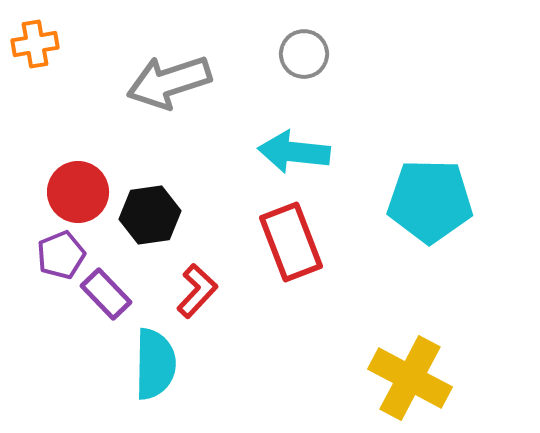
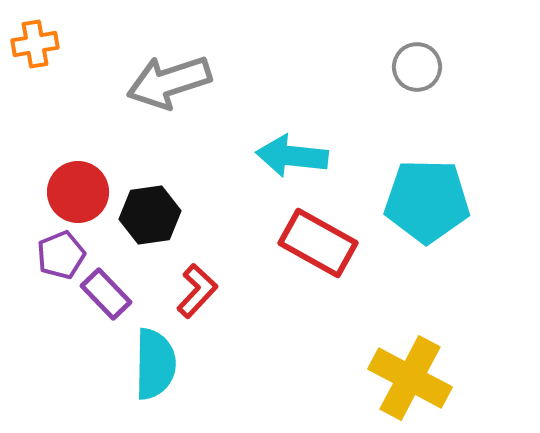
gray circle: moved 113 px right, 13 px down
cyan arrow: moved 2 px left, 4 px down
cyan pentagon: moved 3 px left
red rectangle: moved 27 px right, 1 px down; rotated 40 degrees counterclockwise
